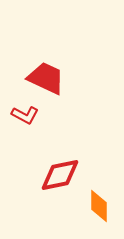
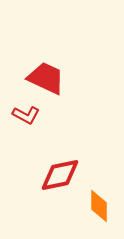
red L-shape: moved 1 px right
